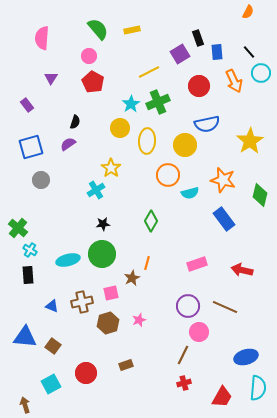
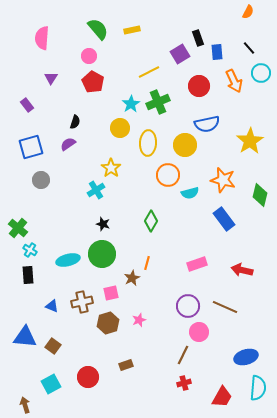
black line at (249, 52): moved 4 px up
yellow ellipse at (147, 141): moved 1 px right, 2 px down
black star at (103, 224): rotated 24 degrees clockwise
red circle at (86, 373): moved 2 px right, 4 px down
